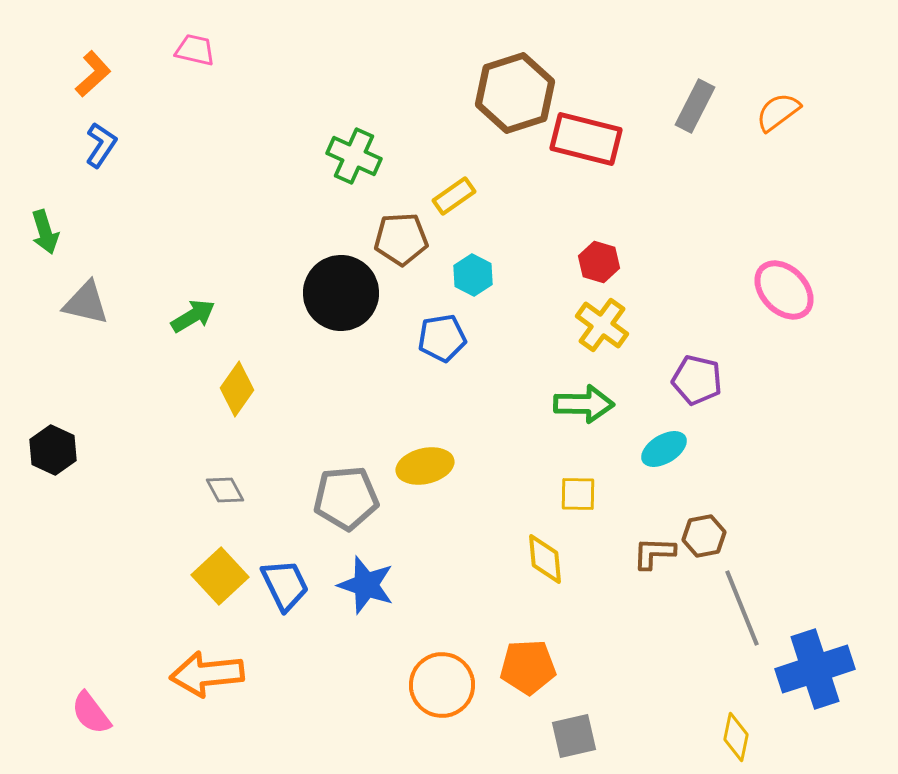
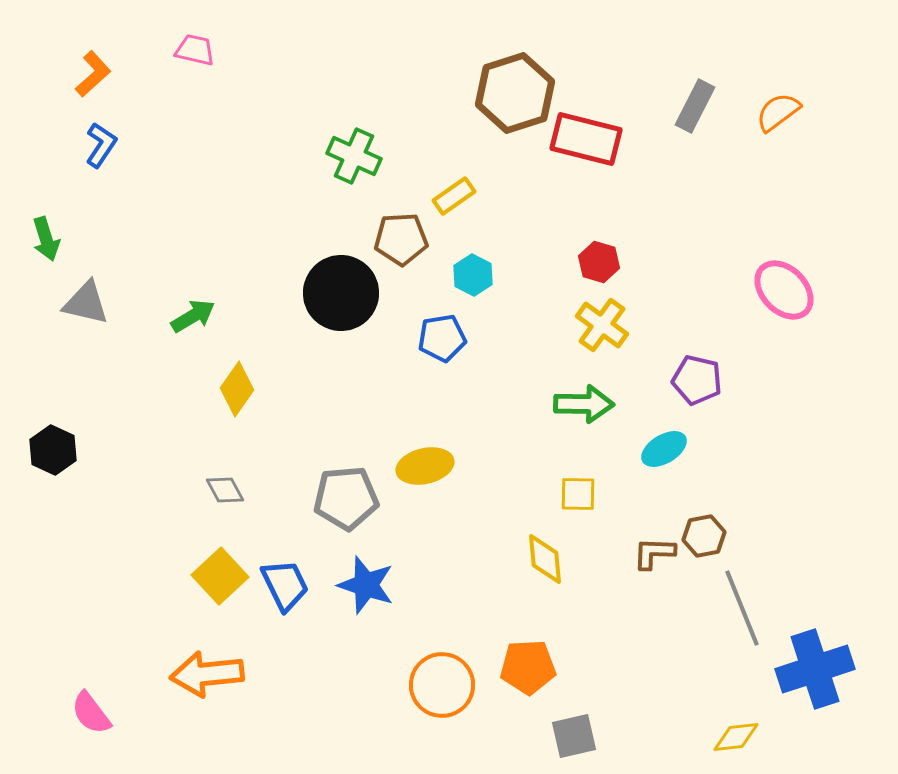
green arrow at (45, 232): moved 1 px right, 7 px down
yellow diamond at (736, 737): rotated 72 degrees clockwise
